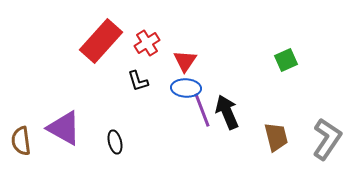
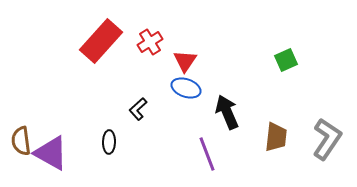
red cross: moved 3 px right, 1 px up
black L-shape: moved 28 px down; rotated 65 degrees clockwise
blue ellipse: rotated 16 degrees clockwise
purple line: moved 5 px right, 44 px down
purple triangle: moved 13 px left, 25 px down
brown trapezoid: rotated 20 degrees clockwise
black ellipse: moved 6 px left; rotated 15 degrees clockwise
